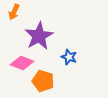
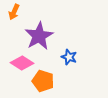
pink diamond: rotated 10 degrees clockwise
